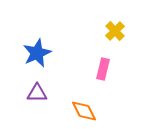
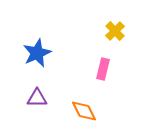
purple triangle: moved 5 px down
